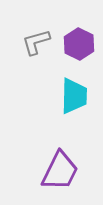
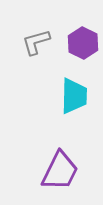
purple hexagon: moved 4 px right, 1 px up
